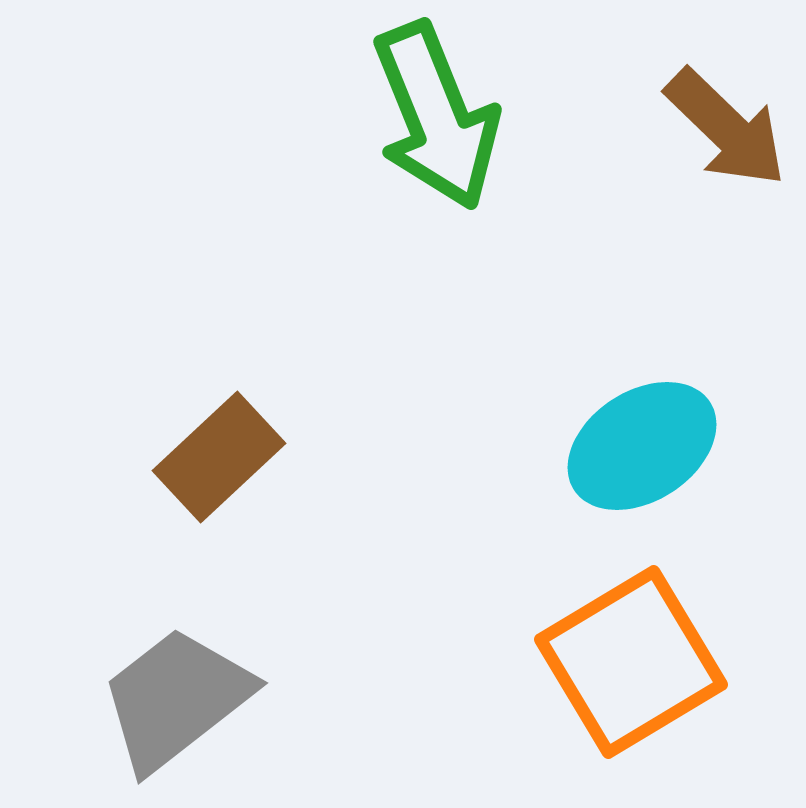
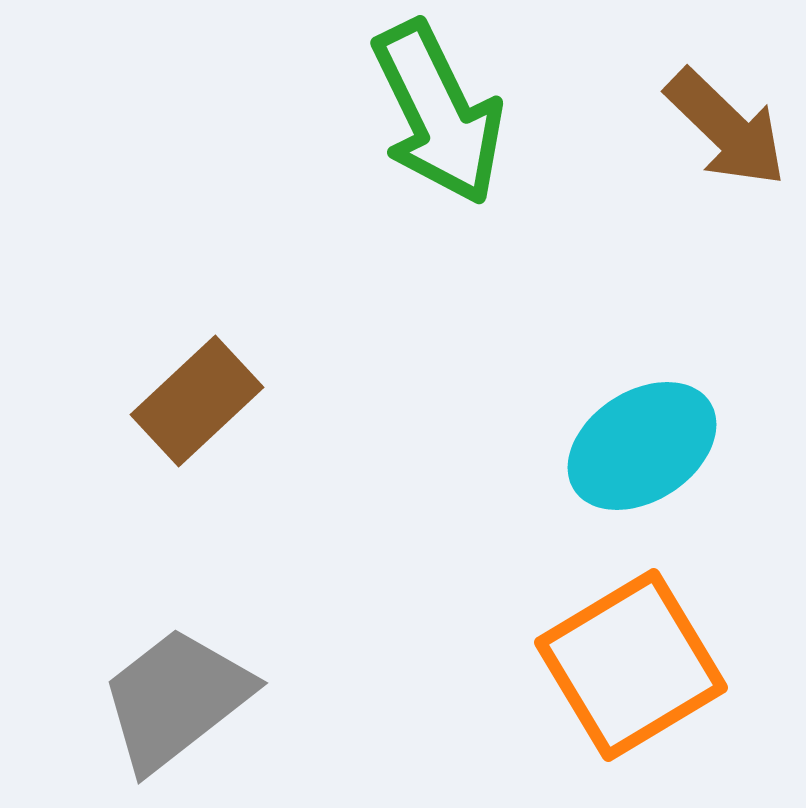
green arrow: moved 2 px right, 3 px up; rotated 4 degrees counterclockwise
brown rectangle: moved 22 px left, 56 px up
orange square: moved 3 px down
